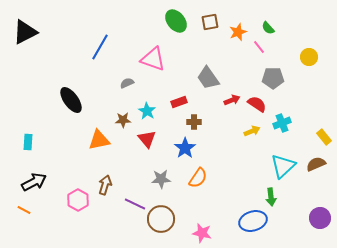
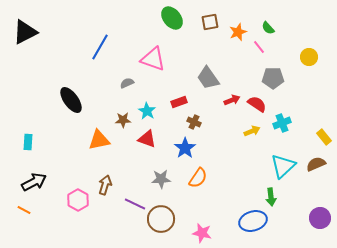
green ellipse: moved 4 px left, 3 px up
brown cross: rotated 24 degrees clockwise
red triangle: rotated 30 degrees counterclockwise
